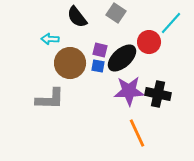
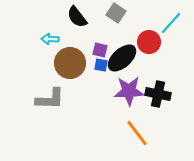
blue square: moved 3 px right, 1 px up
orange line: rotated 12 degrees counterclockwise
